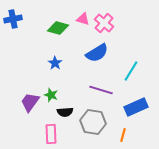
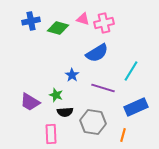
blue cross: moved 18 px right, 2 px down
pink cross: rotated 36 degrees clockwise
blue star: moved 17 px right, 12 px down
purple line: moved 2 px right, 2 px up
green star: moved 5 px right
purple trapezoid: rotated 95 degrees counterclockwise
